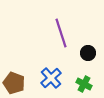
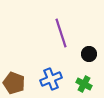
black circle: moved 1 px right, 1 px down
blue cross: moved 1 px down; rotated 20 degrees clockwise
